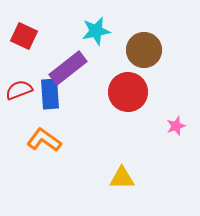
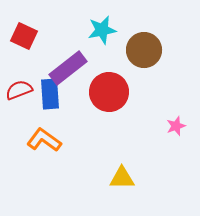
cyan star: moved 6 px right, 1 px up
red circle: moved 19 px left
